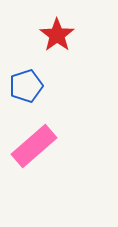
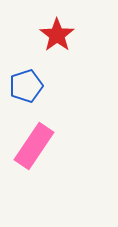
pink rectangle: rotated 15 degrees counterclockwise
